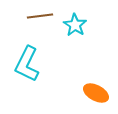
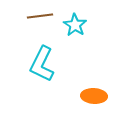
cyan L-shape: moved 15 px right
orange ellipse: moved 2 px left, 3 px down; rotated 25 degrees counterclockwise
